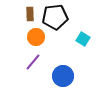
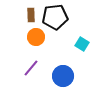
brown rectangle: moved 1 px right, 1 px down
cyan square: moved 1 px left, 5 px down
purple line: moved 2 px left, 6 px down
